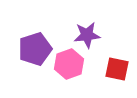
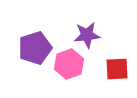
purple pentagon: moved 1 px up
red square: rotated 15 degrees counterclockwise
